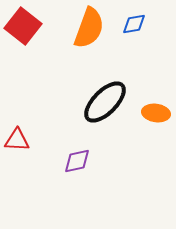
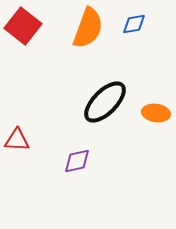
orange semicircle: moved 1 px left
